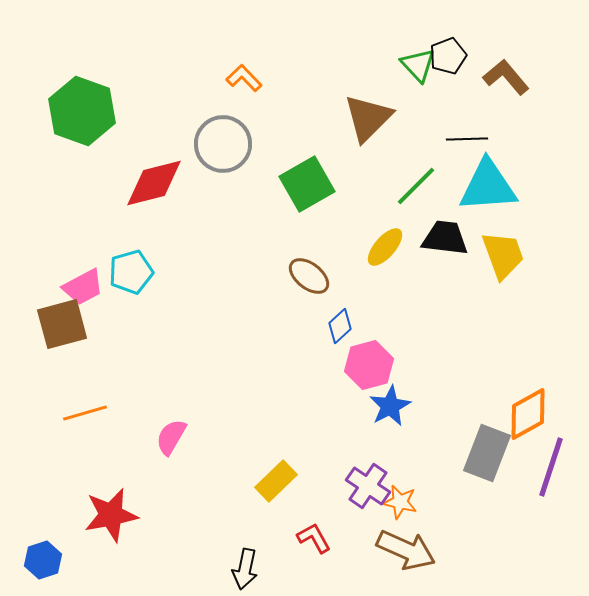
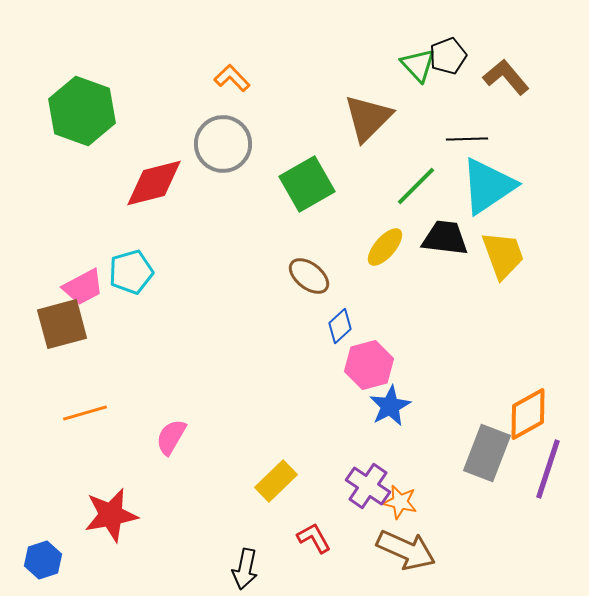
orange L-shape: moved 12 px left
cyan triangle: rotated 30 degrees counterclockwise
purple line: moved 3 px left, 2 px down
